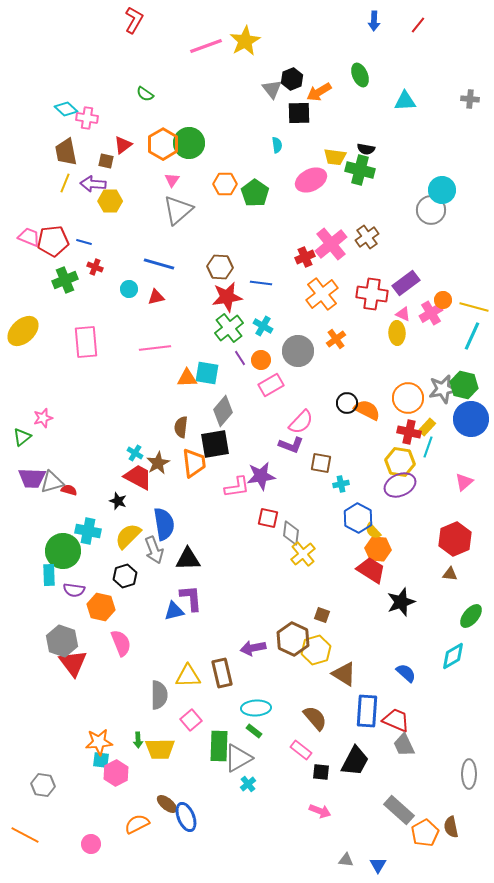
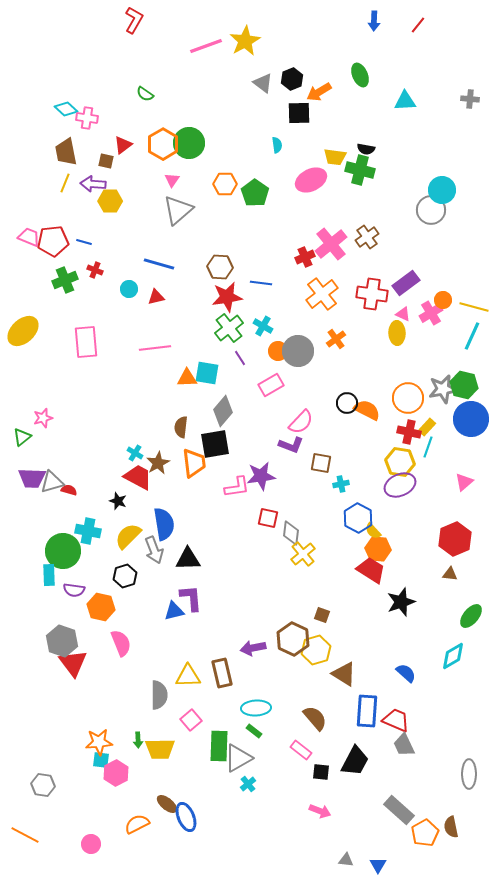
gray triangle at (272, 89): moved 9 px left, 6 px up; rotated 15 degrees counterclockwise
red cross at (95, 267): moved 3 px down
orange circle at (261, 360): moved 17 px right, 9 px up
